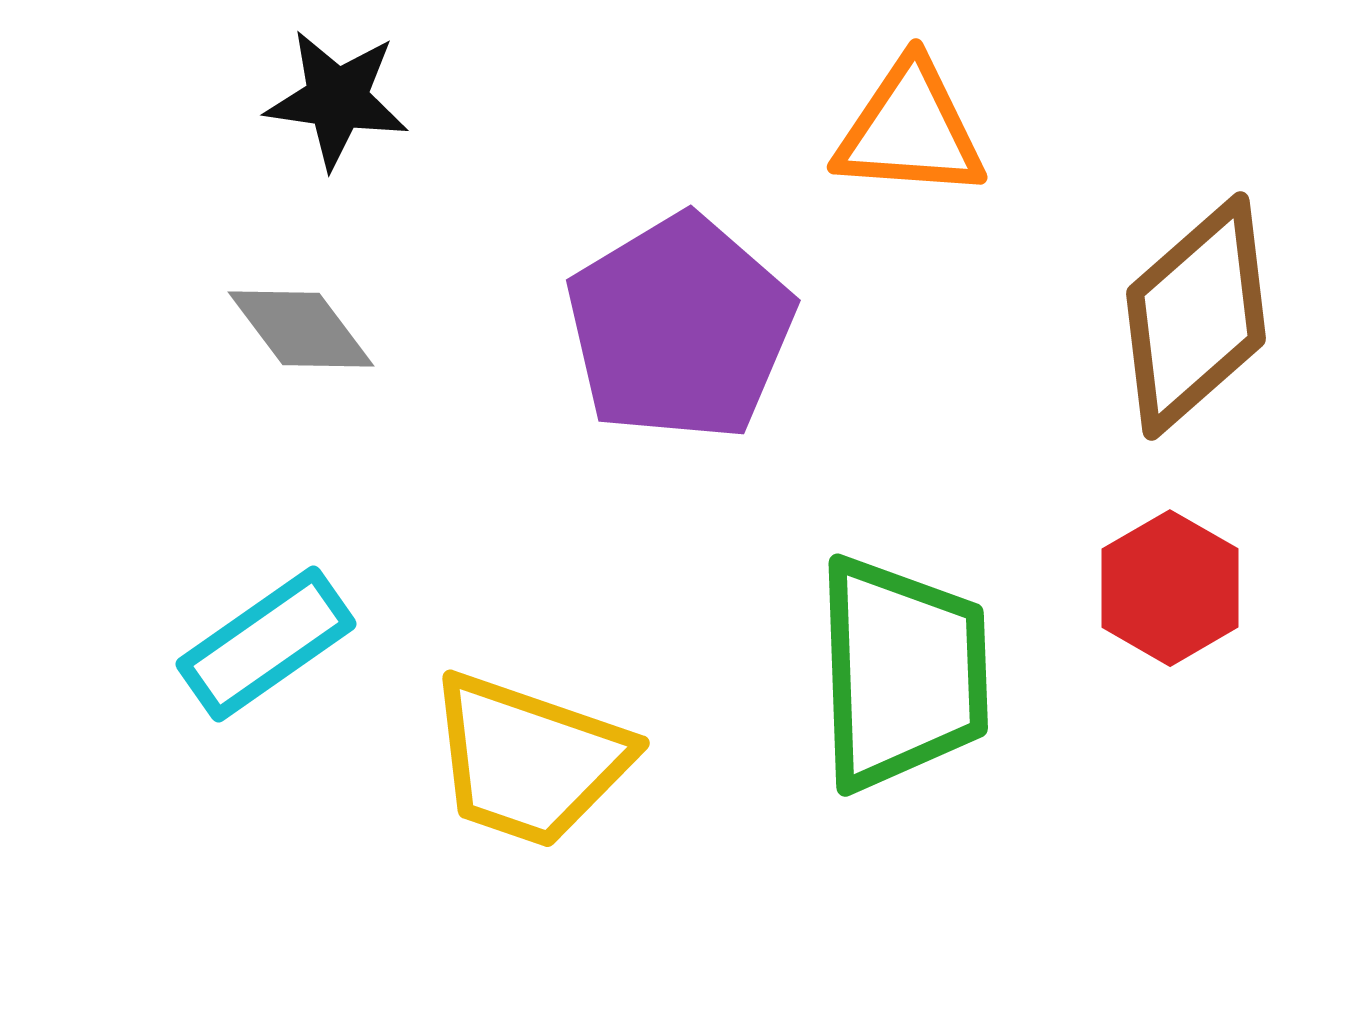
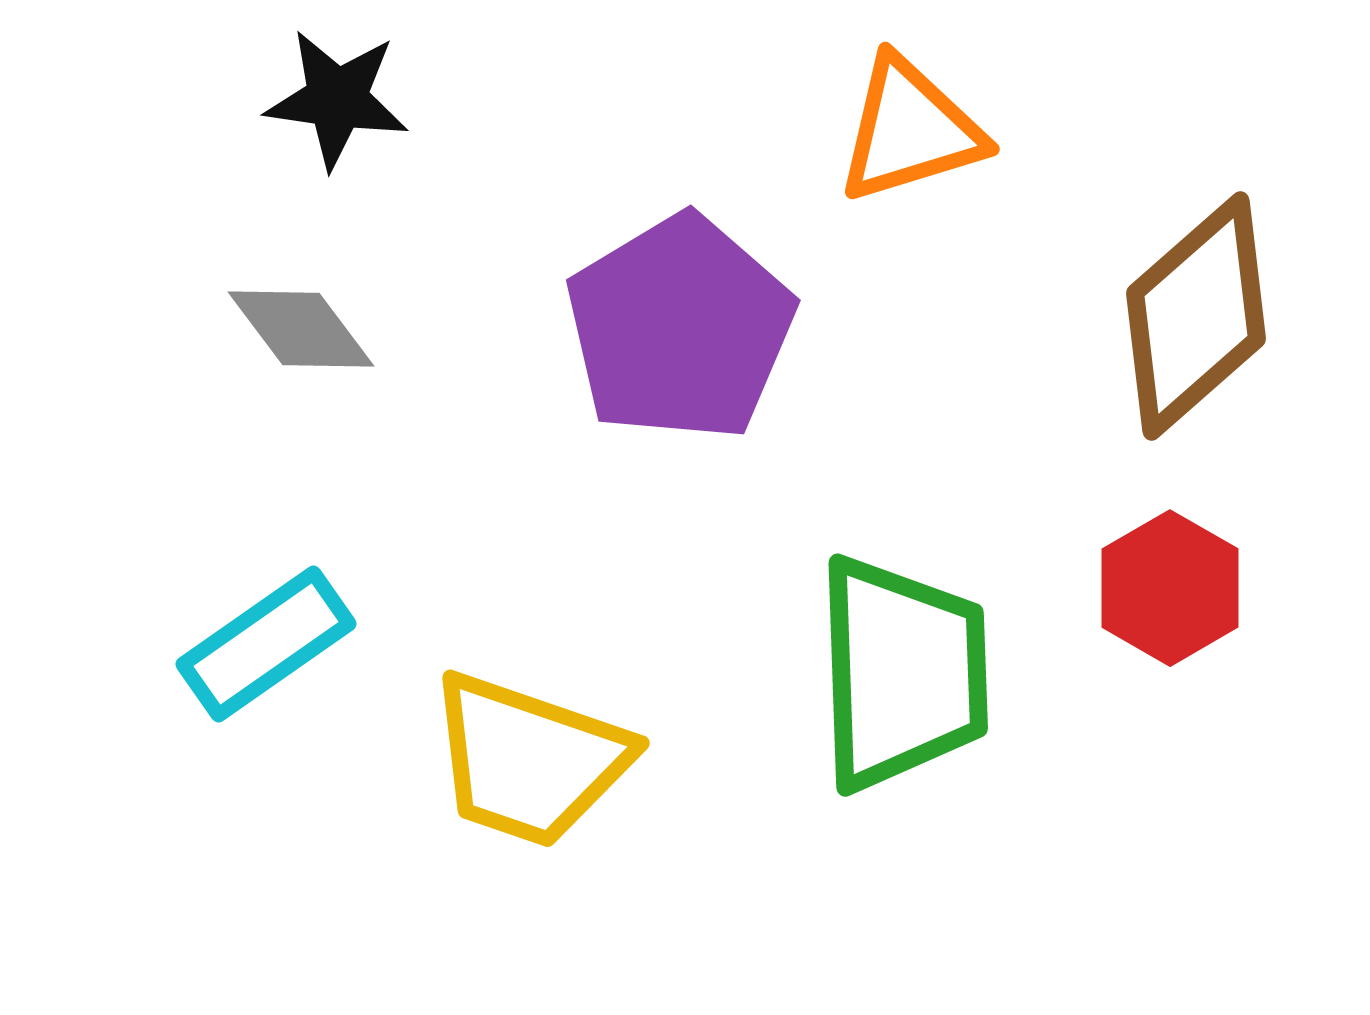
orange triangle: rotated 21 degrees counterclockwise
